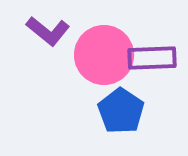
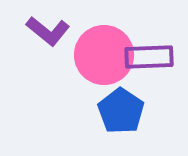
purple rectangle: moved 3 px left, 1 px up
